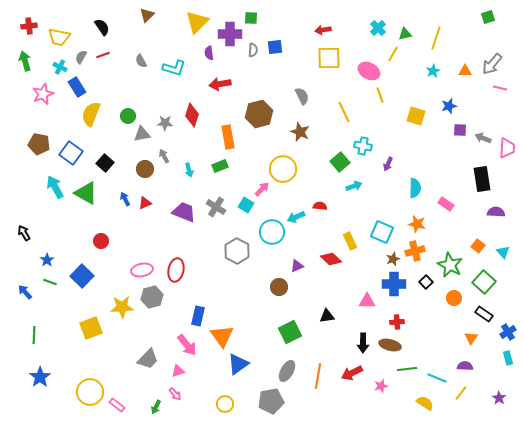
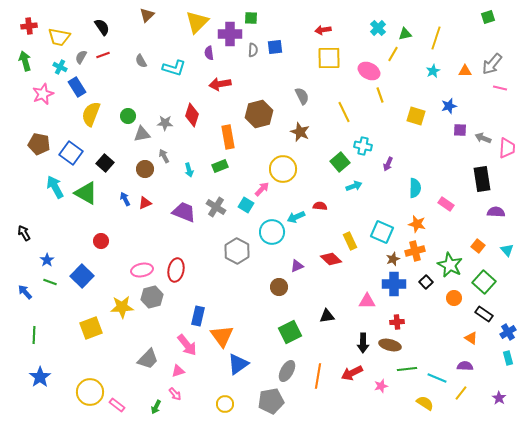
cyan triangle at (503, 252): moved 4 px right, 2 px up
orange triangle at (471, 338): rotated 32 degrees counterclockwise
